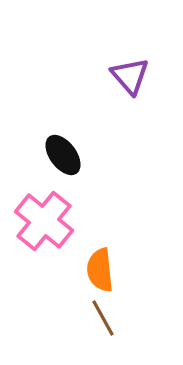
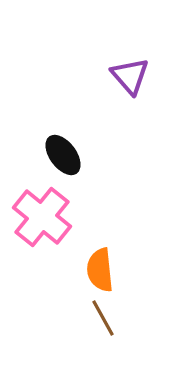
pink cross: moved 2 px left, 4 px up
